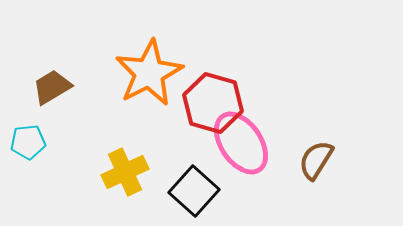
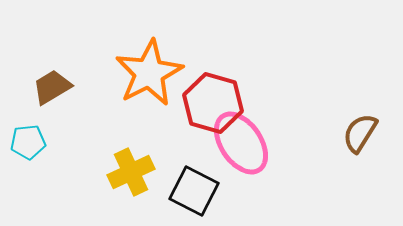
brown semicircle: moved 44 px right, 27 px up
yellow cross: moved 6 px right
black square: rotated 15 degrees counterclockwise
